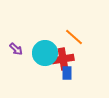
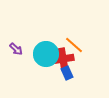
orange line: moved 8 px down
cyan circle: moved 1 px right, 1 px down
blue rectangle: rotated 24 degrees counterclockwise
